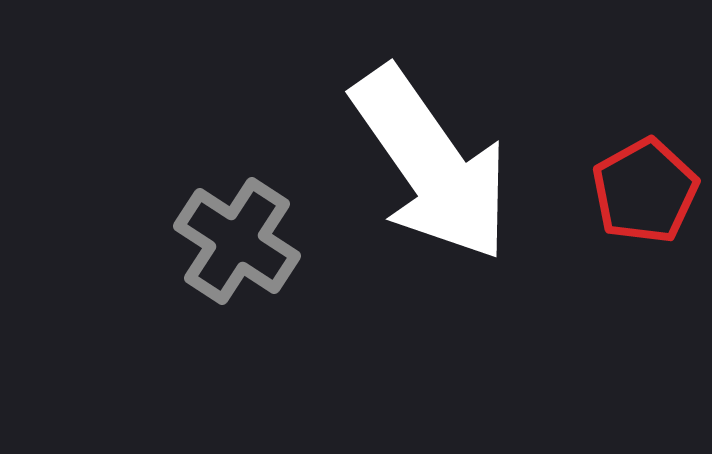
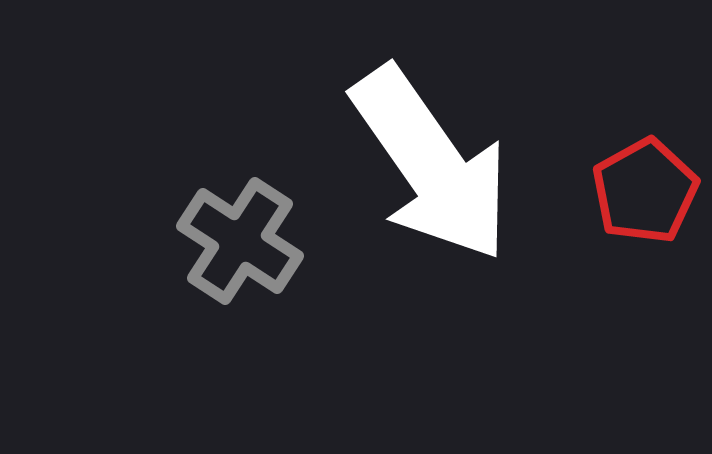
gray cross: moved 3 px right
